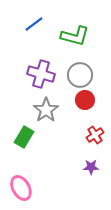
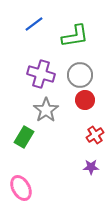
green L-shape: rotated 24 degrees counterclockwise
